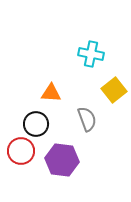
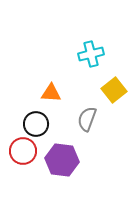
cyan cross: rotated 25 degrees counterclockwise
gray semicircle: rotated 140 degrees counterclockwise
red circle: moved 2 px right
